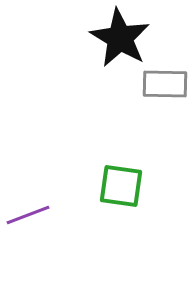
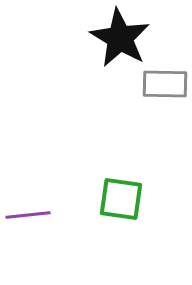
green square: moved 13 px down
purple line: rotated 15 degrees clockwise
